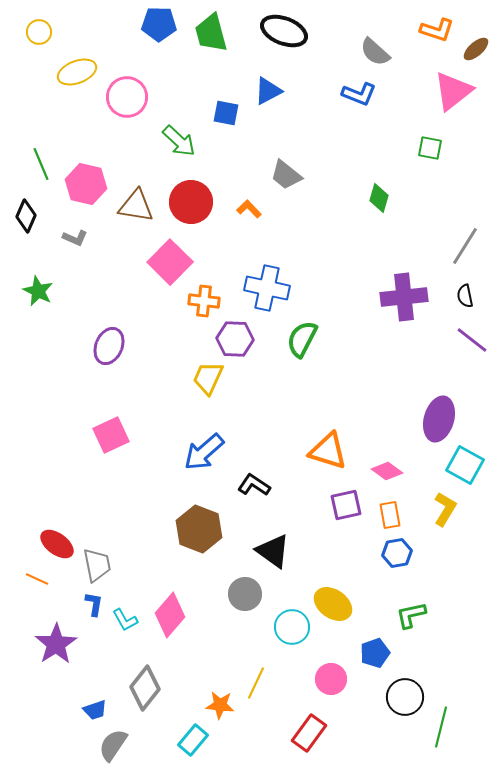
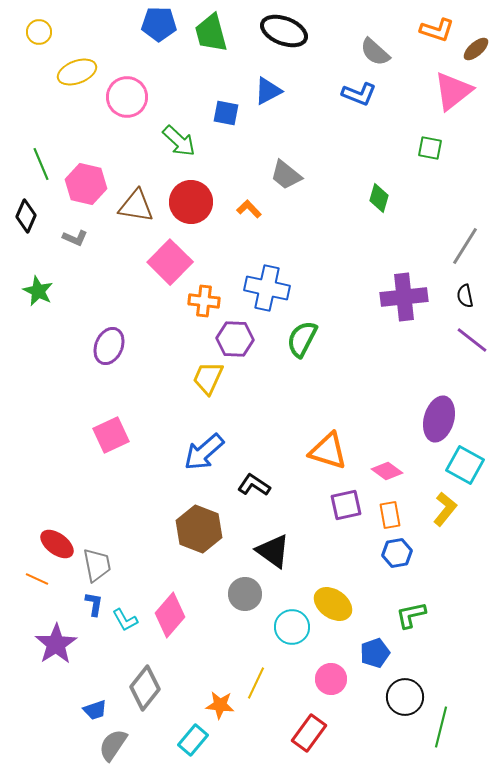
yellow L-shape at (445, 509): rotated 8 degrees clockwise
